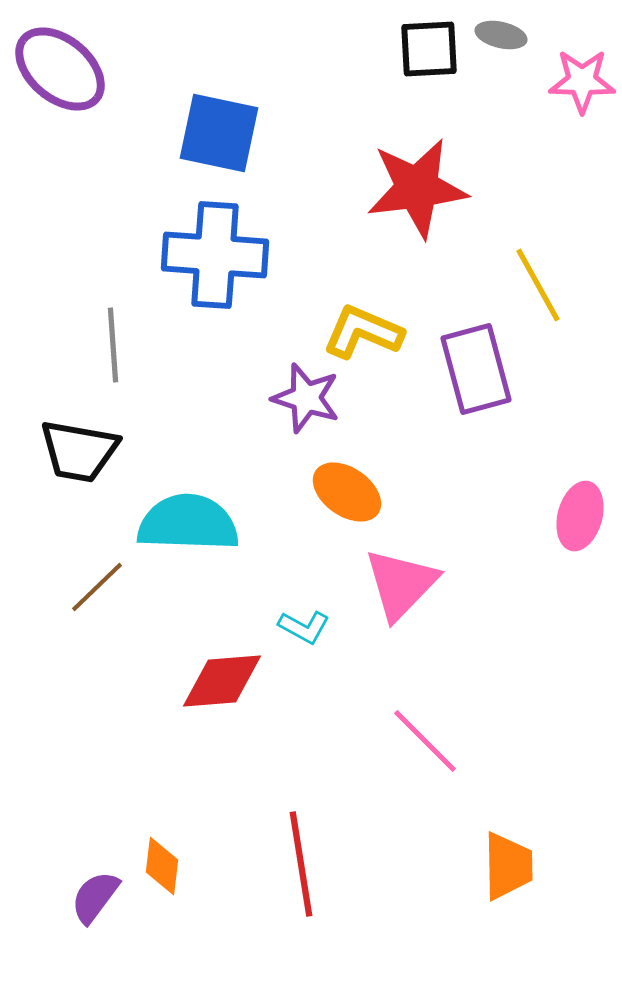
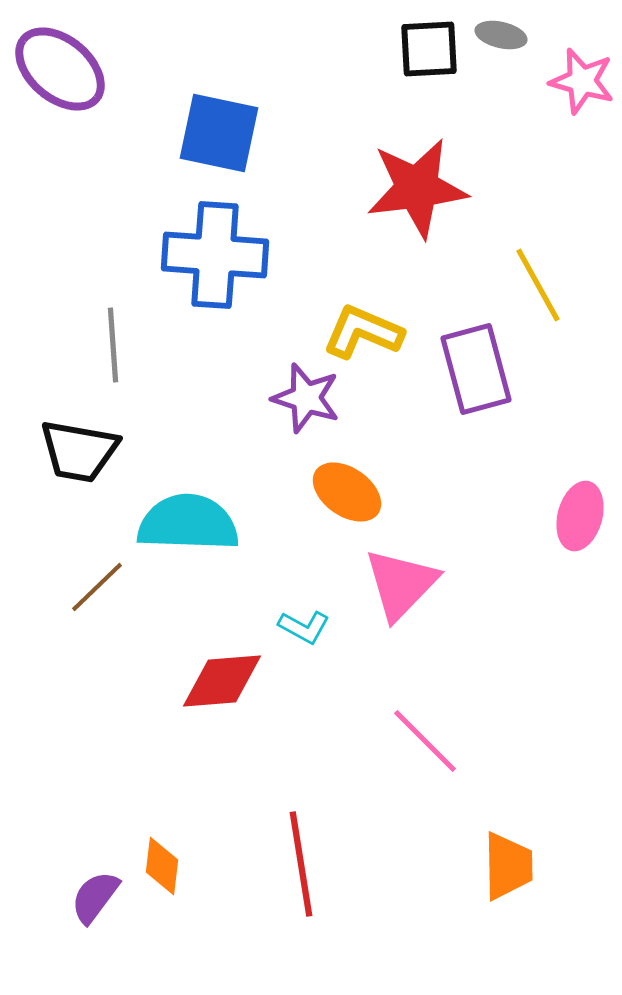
pink star: rotated 14 degrees clockwise
